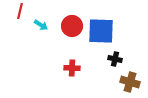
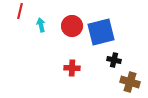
cyan arrow: rotated 136 degrees counterclockwise
blue square: moved 1 px down; rotated 16 degrees counterclockwise
black cross: moved 1 px left, 1 px down
